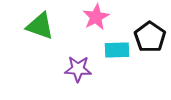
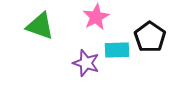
purple star: moved 8 px right, 6 px up; rotated 16 degrees clockwise
